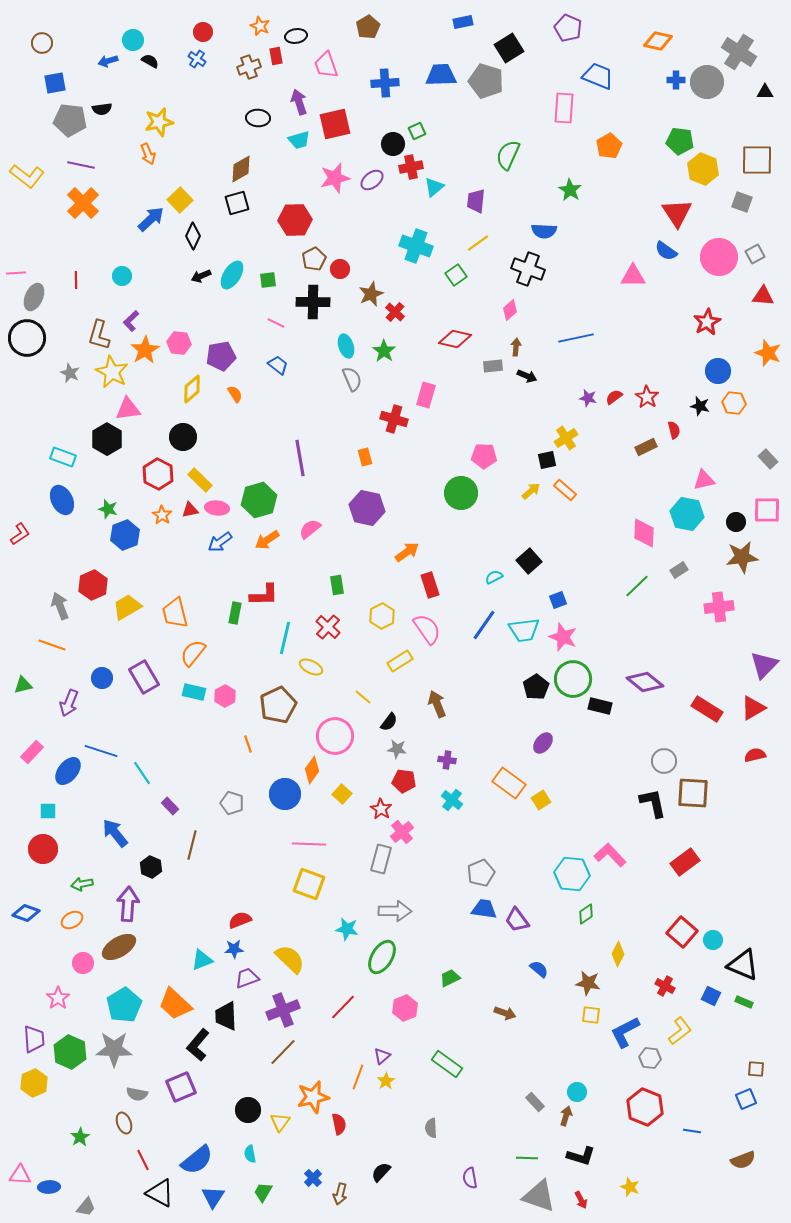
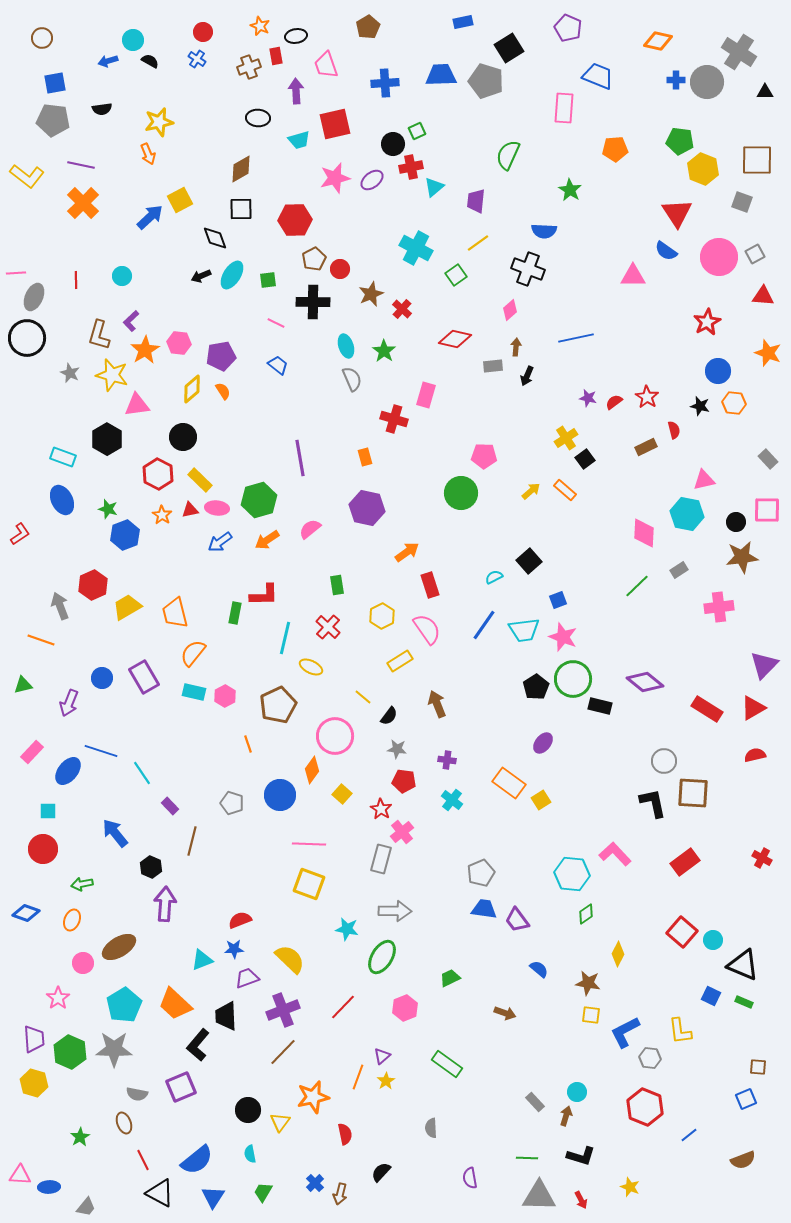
brown circle at (42, 43): moved 5 px up
purple arrow at (299, 102): moved 3 px left, 11 px up; rotated 15 degrees clockwise
gray pentagon at (70, 120): moved 17 px left
orange pentagon at (609, 146): moved 6 px right, 3 px down; rotated 25 degrees clockwise
yellow square at (180, 200): rotated 15 degrees clockwise
black square at (237, 203): moved 4 px right, 6 px down; rotated 15 degrees clockwise
blue arrow at (151, 219): moved 1 px left, 2 px up
black diamond at (193, 236): moved 22 px right, 2 px down; rotated 44 degrees counterclockwise
cyan cross at (416, 246): moved 2 px down; rotated 8 degrees clockwise
red cross at (395, 312): moved 7 px right, 3 px up
yellow star at (112, 372): moved 3 px down; rotated 12 degrees counterclockwise
black arrow at (527, 376): rotated 90 degrees clockwise
orange semicircle at (235, 394): moved 12 px left, 3 px up
red semicircle at (614, 397): moved 5 px down
pink triangle at (128, 409): moved 9 px right, 4 px up
black square at (547, 460): moved 38 px right, 1 px up; rotated 24 degrees counterclockwise
orange line at (52, 645): moved 11 px left, 5 px up
black semicircle at (389, 722): moved 6 px up
blue circle at (285, 794): moved 5 px left, 1 px down
brown line at (192, 845): moved 4 px up
pink L-shape at (610, 855): moved 5 px right, 1 px up
purple arrow at (128, 904): moved 37 px right
orange ellipse at (72, 920): rotated 40 degrees counterclockwise
red cross at (665, 986): moved 97 px right, 128 px up
yellow L-shape at (680, 1031): rotated 120 degrees clockwise
brown square at (756, 1069): moved 2 px right, 2 px up
yellow hexagon at (34, 1083): rotated 20 degrees counterclockwise
red semicircle at (339, 1124): moved 6 px right, 10 px down
blue line at (692, 1131): moved 3 px left, 4 px down; rotated 48 degrees counterclockwise
blue cross at (313, 1178): moved 2 px right, 5 px down
gray triangle at (539, 1196): rotated 18 degrees counterclockwise
